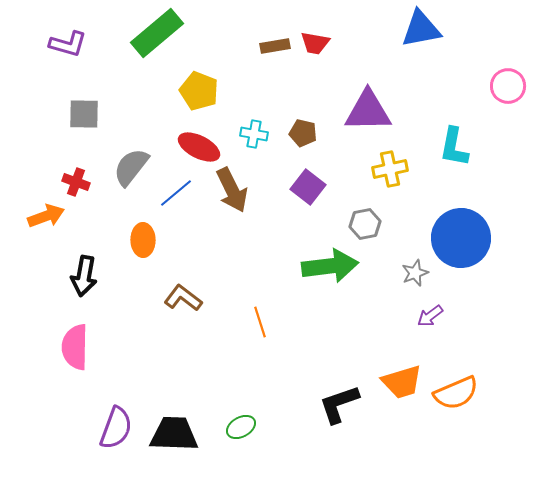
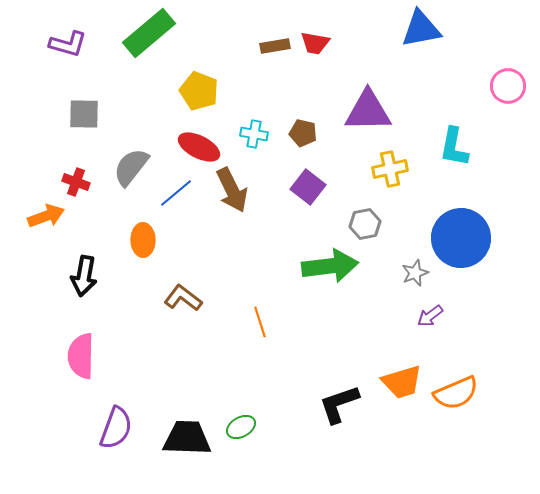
green rectangle: moved 8 px left
pink semicircle: moved 6 px right, 9 px down
black trapezoid: moved 13 px right, 4 px down
